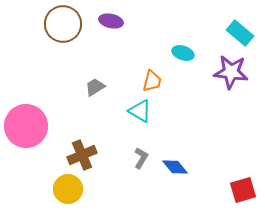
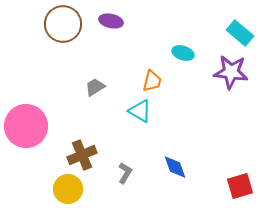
gray L-shape: moved 16 px left, 15 px down
blue diamond: rotated 20 degrees clockwise
red square: moved 3 px left, 4 px up
